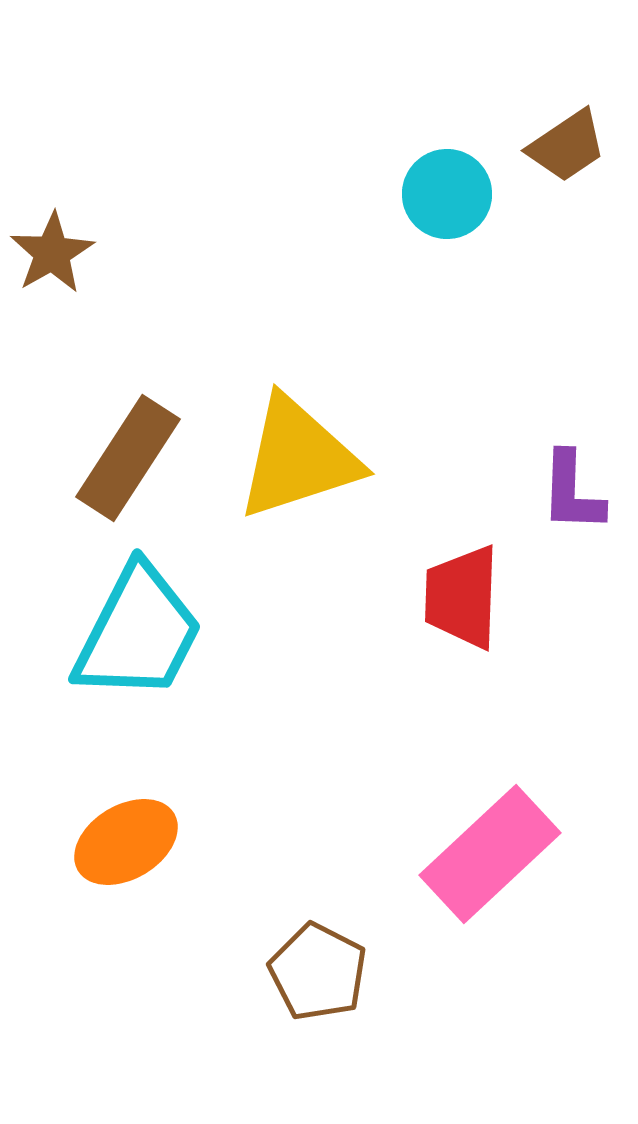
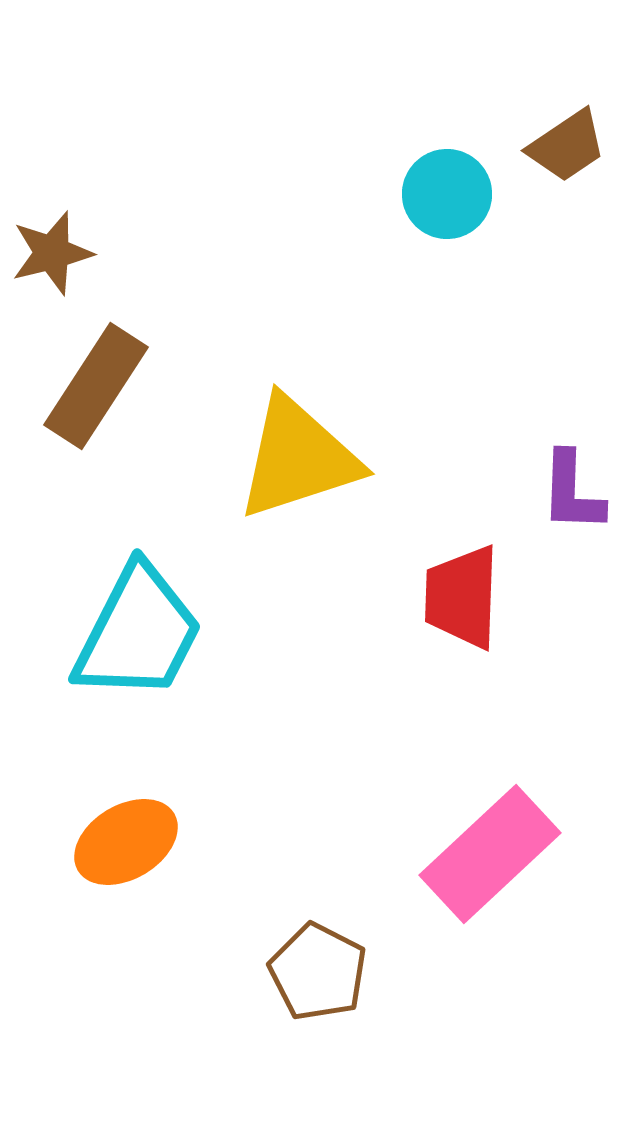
brown star: rotated 16 degrees clockwise
brown rectangle: moved 32 px left, 72 px up
